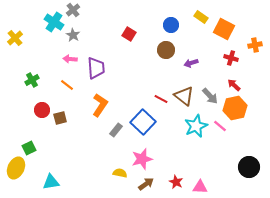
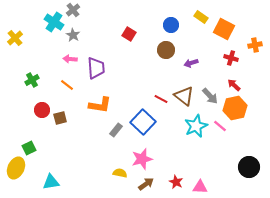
orange L-shape: rotated 65 degrees clockwise
